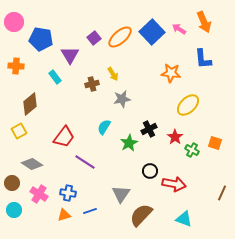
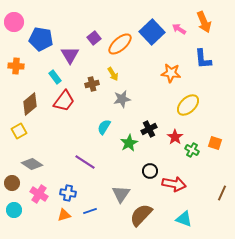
orange ellipse: moved 7 px down
red trapezoid: moved 36 px up
